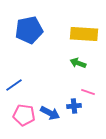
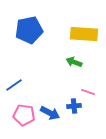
green arrow: moved 4 px left, 1 px up
